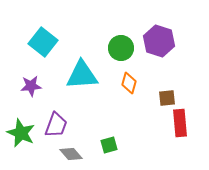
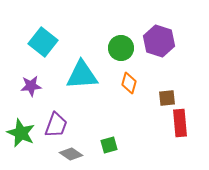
gray diamond: rotated 15 degrees counterclockwise
